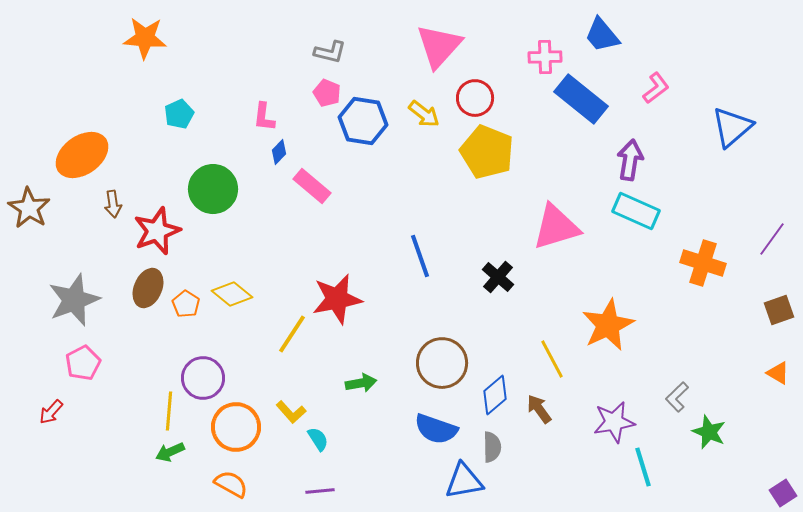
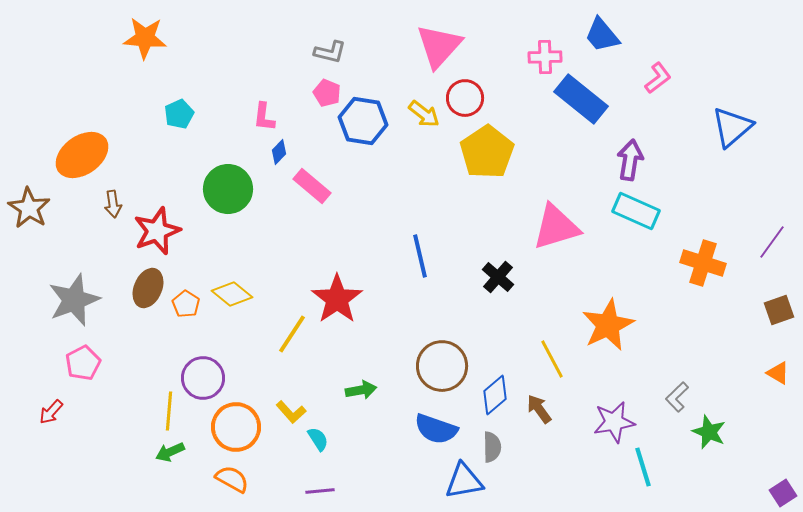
pink L-shape at (656, 88): moved 2 px right, 10 px up
red circle at (475, 98): moved 10 px left
yellow pentagon at (487, 152): rotated 16 degrees clockwise
green circle at (213, 189): moved 15 px right
purple line at (772, 239): moved 3 px down
blue line at (420, 256): rotated 6 degrees clockwise
red star at (337, 299): rotated 24 degrees counterclockwise
brown circle at (442, 363): moved 3 px down
green arrow at (361, 383): moved 7 px down
orange semicircle at (231, 484): moved 1 px right, 5 px up
